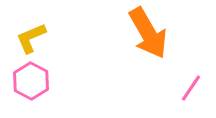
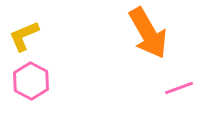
yellow L-shape: moved 7 px left, 2 px up
pink line: moved 12 px left; rotated 36 degrees clockwise
